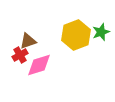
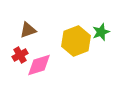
yellow hexagon: moved 6 px down
brown triangle: moved 11 px up
